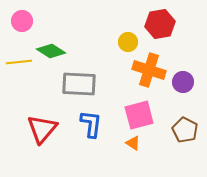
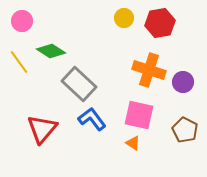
red hexagon: moved 1 px up
yellow circle: moved 4 px left, 24 px up
yellow line: rotated 60 degrees clockwise
gray rectangle: rotated 40 degrees clockwise
pink square: rotated 28 degrees clockwise
blue L-shape: moved 1 px right, 5 px up; rotated 44 degrees counterclockwise
